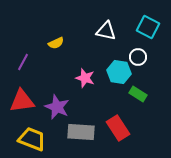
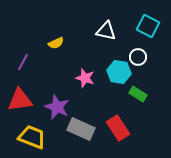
cyan square: moved 1 px up
red triangle: moved 2 px left, 1 px up
gray rectangle: moved 3 px up; rotated 20 degrees clockwise
yellow trapezoid: moved 2 px up
